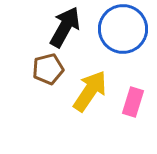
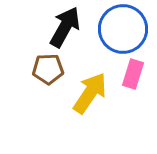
brown pentagon: rotated 12 degrees clockwise
yellow arrow: moved 2 px down
pink rectangle: moved 28 px up
